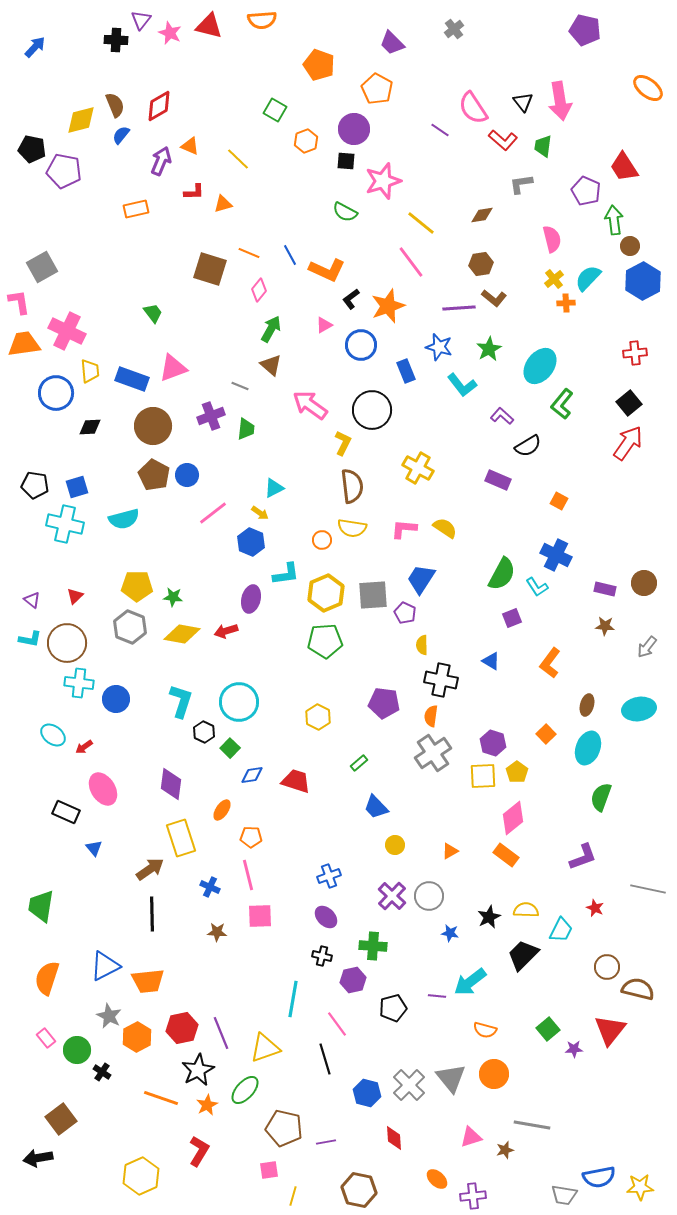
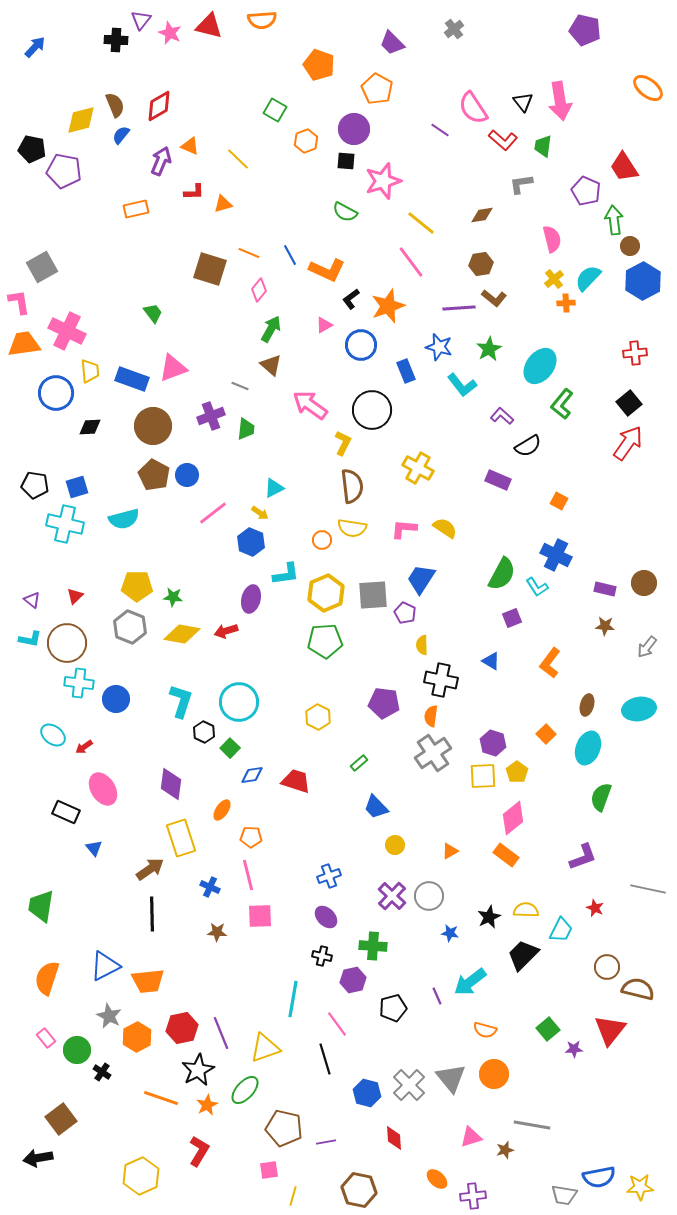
purple line at (437, 996): rotated 60 degrees clockwise
